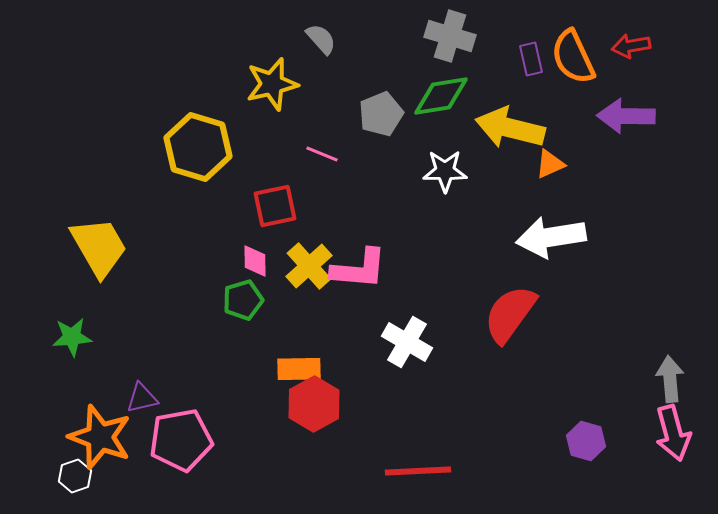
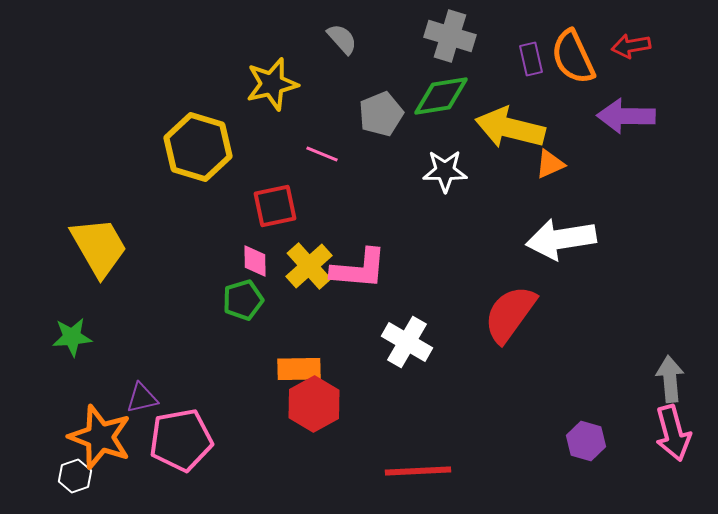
gray semicircle: moved 21 px right
white arrow: moved 10 px right, 2 px down
